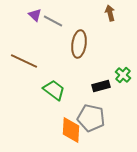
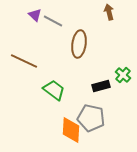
brown arrow: moved 1 px left, 1 px up
